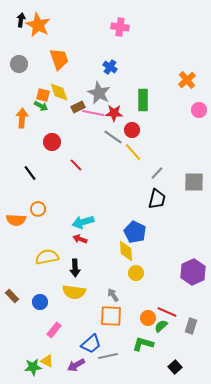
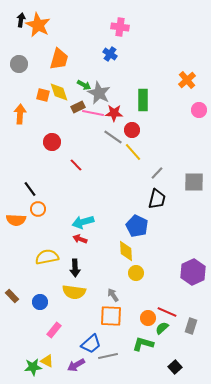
orange trapezoid at (59, 59): rotated 35 degrees clockwise
blue cross at (110, 67): moved 13 px up
green arrow at (41, 106): moved 43 px right, 21 px up
orange arrow at (22, 118): moved 2 px left, 4 px up
black line at (30, 173): moved 16 px down
blue pentagon at (135, 232): moved 2 px right, 6 px up
green semicircle at (161, 326): moved 1 px right, 2 px down
